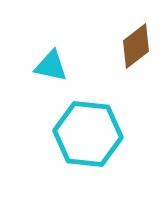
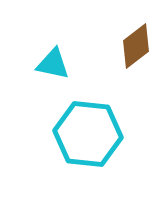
cyan triangle: moved 2 px right, 2 px up
